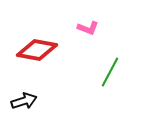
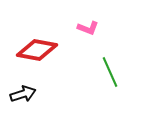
green line: rotated 52 degrees counterclockwise
black arrow: moved 1 px left, 7 px up
